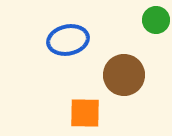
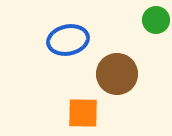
brown circle: moved 7 px left, 1 px up
orange square: moved 2 px left
